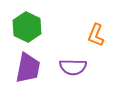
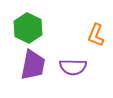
green hexagon: moved 1 px right, 1 px down
purple trapezoid: moved 5 px right, 3 px up
